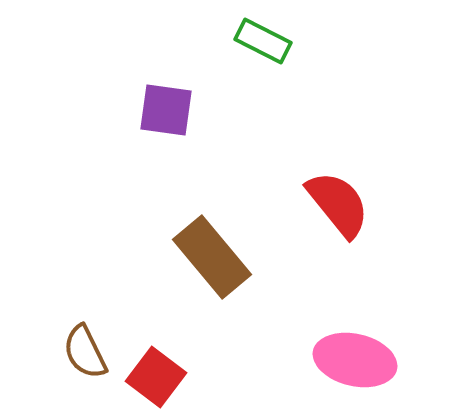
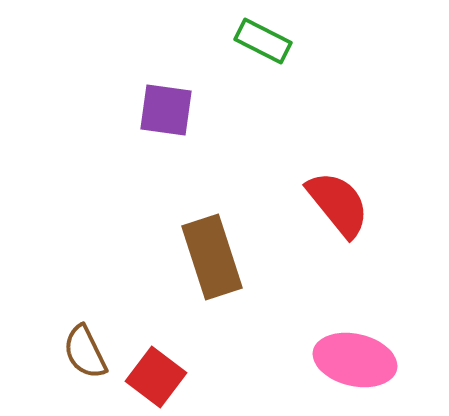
brown rectangle: rotated 22 degrees clockwise
